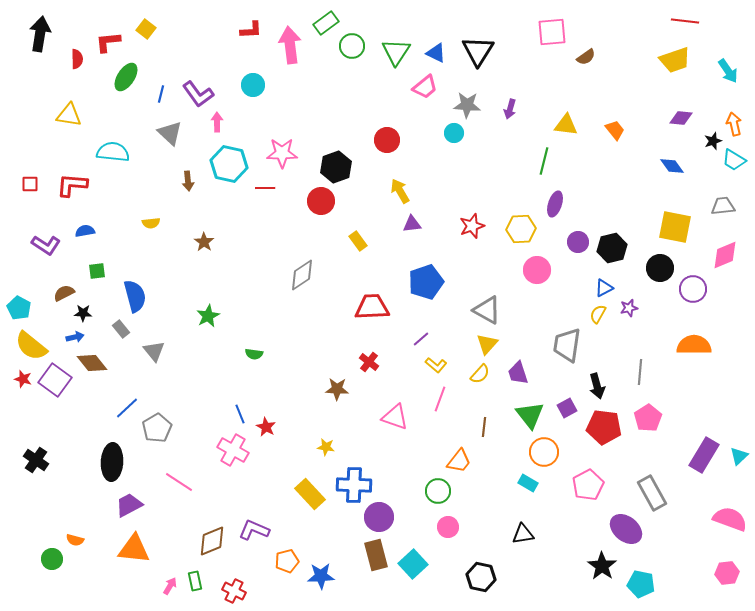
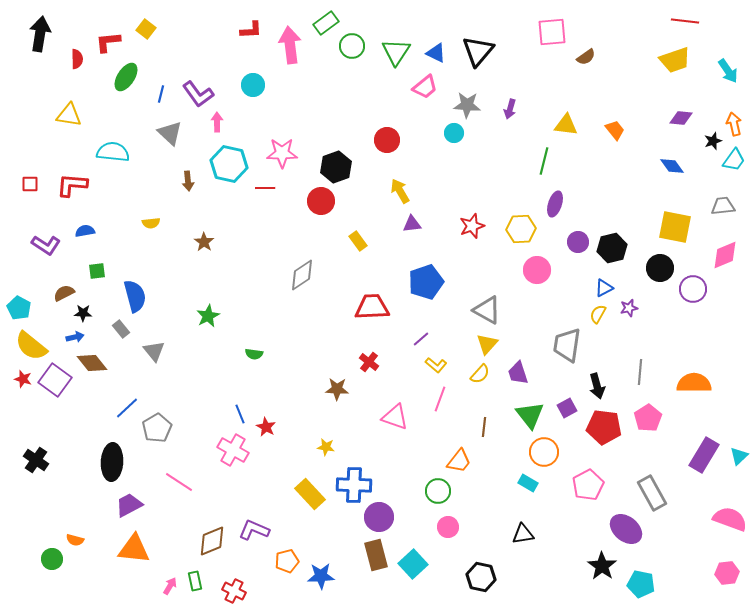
black triangle at (478, 51): rotated 8 degrees clockwise
cyan trapezoid at (734, 160): rotated 85 degrees counterclockwise
orange semicircle at (694, 345): moved 38 px down
